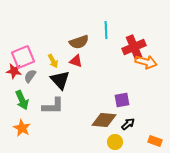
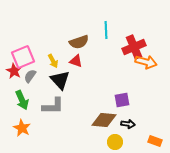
red star: rotated 21 degrees clockwise
black arrow: rotated 48 degrees clockwise
